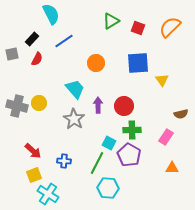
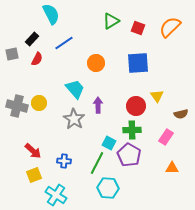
blue line: moved 2 px down
yellow triangle: moved 5 px left, 16 px down
red circle: moved 12 px right
cyan cross: moved 8 px right, 1 px down
